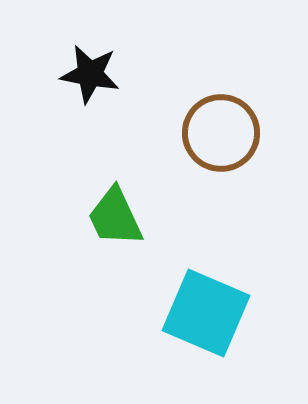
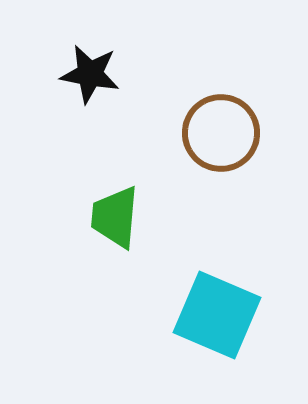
green trapezoid: rotated 30 degrees clockwise
cyan square: moved 11 px right, 2 px down
